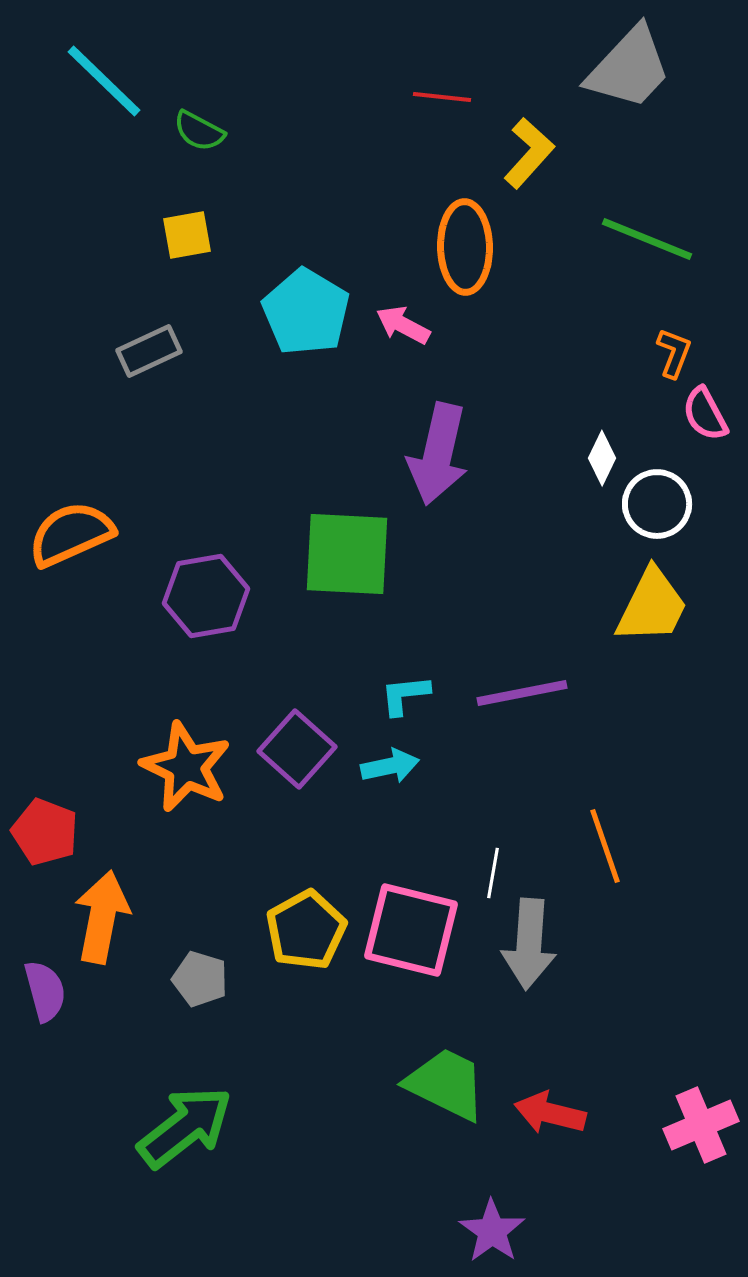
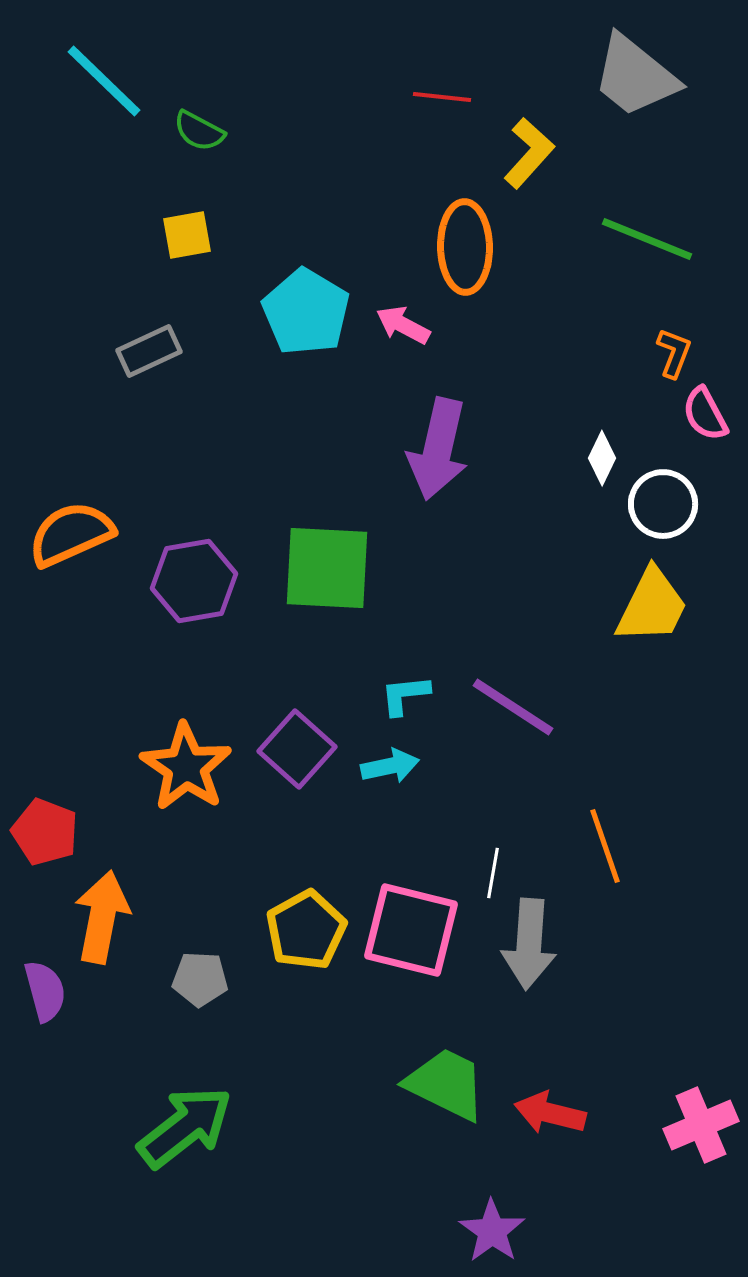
gray trapezoid: moved 6 px right, 8 px down; rotated 86 degrees clockwise
purple arrow: moved 5 px up
white circle: moved 6 px right
green square: moved 20 px left, 14 px down
purple hexagon: moved 12 px left, 15 px up
purple line: moved 9 px left, 14 px down; rotated 44 degrees clockwise
orange star: rotated 8 degrees clockwise
gray pentagon: rotated 14 degrees counterclockwise
